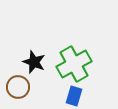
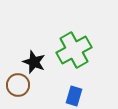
green cross: moved 14 px up
brown circle: moved 2 px up
